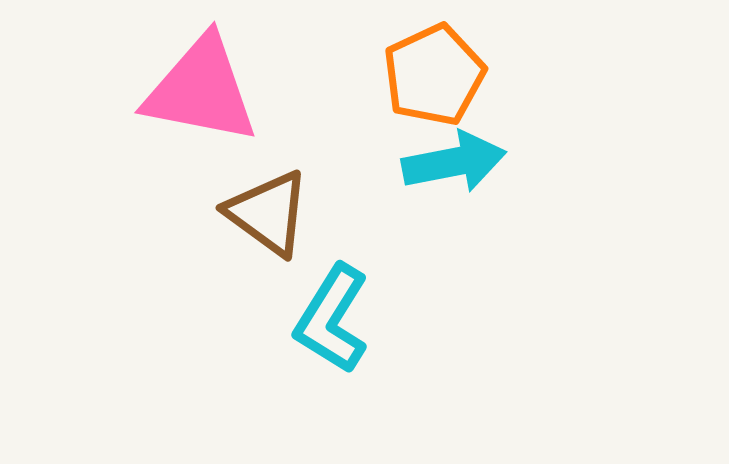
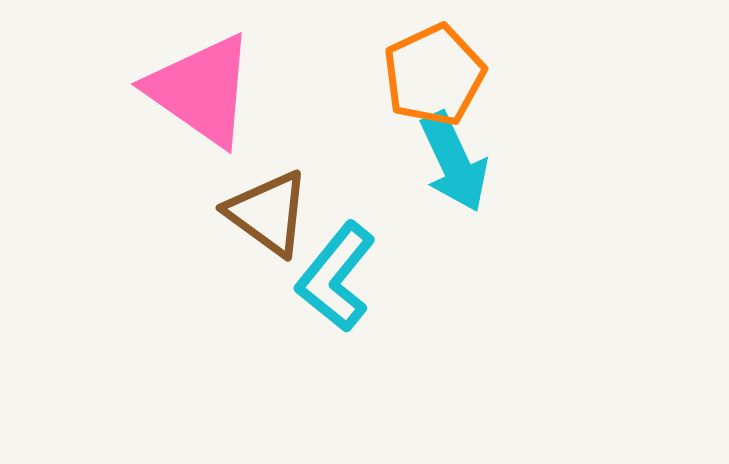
pink triangle: rotated 24 degrees clockwise
cyan arrow: rotated 76 degrees clockwise
cyan L-shape: moved 4 px right, 42 px up; rotated 7 degrees clockwise
